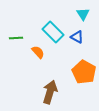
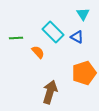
orange pentagon: moved 1 px down; rotated 25 degrees clockwise
